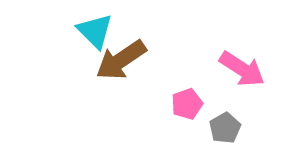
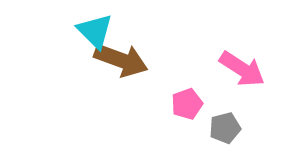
brown arrow: rotated 126 degrees counterclockwise
gray pentagon: rotated 16 degrees clockwise
